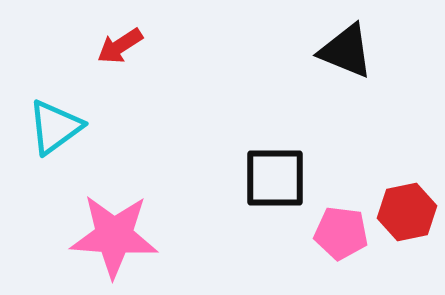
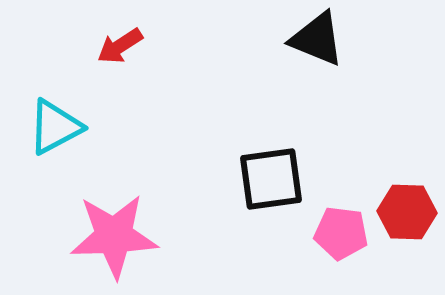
black triangle: moved 29 px left, 12 px up
cyan triangle: rotated 8 degrees clockwise
black square: moved 4 px left, 1 px down; rotated 8 degrees counterclockwise
red hexagon: rotated 14 degrees clockwise
pink star: rotated 6 degrees counterclockwise
